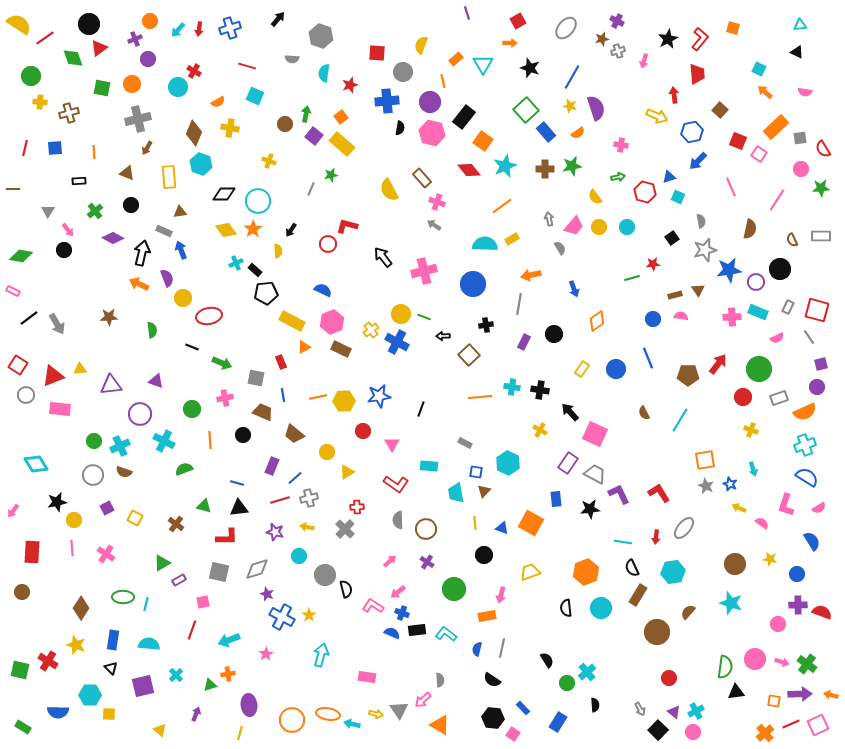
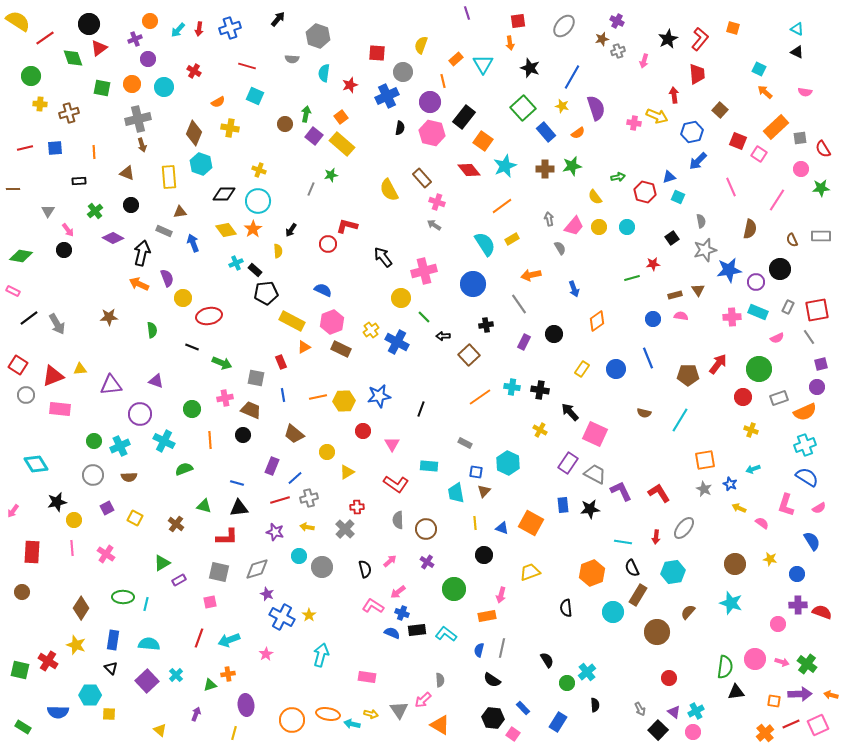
red square at (518, 21): rotated 21 degrees clockwise
yellow semicircle at (19, 24): moved 1 px left, 3 px up
cyan triangle at (800, 25): moved 3 px left, 4 px down; rotated 32 degrees clockwise
gray ellipse at (566, 28): moved 2 px left, 2 px up
gray hexagon at (321, 36): moved 3 px left
orange arrow at (510, 43): rotated 80 degrees clockwise
cyan circle at (178, 87): moved 14 px left
blue cross at (387, 101): moved 5 px up; rotated 20 degrees counterclockwise
yellow cross at (40, 102): moved 2 px down
yellow star at (570, 106): moved 8 px left
green square at (526, 110): moved 3 px left, 2 px up
pink cross at (621, 145): moved 13 px right, 22 px up
red line at (25, 148): rotated 63 degrees clockwise
brown arrow at (147, 148): moved 5 px left, 3 px up; rotated 48 degrees counterclockwise
yellow cross at (269, 161): moved 10 px left, 9 px down
cyan semicircle at (485, 244): rotated 55 degrees clockwise
blue arrow at (181, 250): moved 12 px right, 7 px up
gray line at (519, 304): rotated 45 degrees counterclockwise
red square at (817, 310): rotated 25 degrees counterclockwise
yellow circle at (401, 314): moved 16 px up
green line at (424, 317): rotated 24 degrees clockwise
orange line at (480, 397): rotated 30 degrees counterclockwise
brown trapezoid at (263, 412): moved 12 px left, 2 px up
brown semicircle at (644, 413): rotated 48 degrees counterclockwise
cyan arrow at (753, 469): rotated 88 degrees clockwise
brown semicircle at (124, 472): moved 5 px right, 5 px down; rotated 21 degrees counterclockwise
gray star at (706, 486): moved 2 px left, 3 px down
purple L-shape at (619, 494): moved 2 px right, 3 px up
blue rectangle at (556, 499): moved 7 px right, 6 px down
orange hexagon at (586, 572): moved 6 px right, 1 px down
gray circle at (325, 575): moved 3 px left, 8 px up
black semicircle at (346, 589): moved 19 px right, 20 px up
pink square at (203, 602): moved 7 px right
cyan circle at (601, 608): moved 12 px right, 4 px down
red line at (192, 630): moved 7 px right, 8 px down
blue semicircle at (477, 649): moved 2 px right, 1 px down
purple square at (143, 686): moved 4 px right, 5 px up; rotated 30 degrees counterclockwise
purple ellipse at (249, 705): moved 3 px left
yellow arrow at (376, 714): moved 5 px left
yellow line at (240, 733): moved 6 px left
